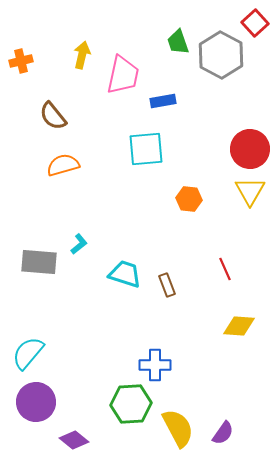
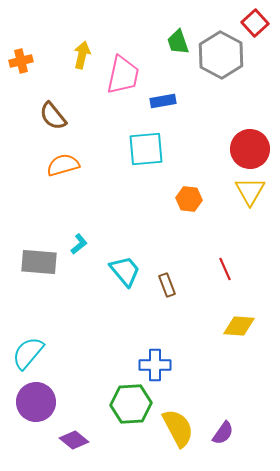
cyan trapezoid: moved 3 px up; rotated 32 degrees clockwise
